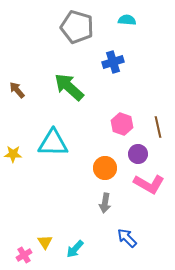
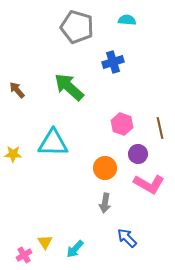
brown line: moved 2 px right, 1 px down
